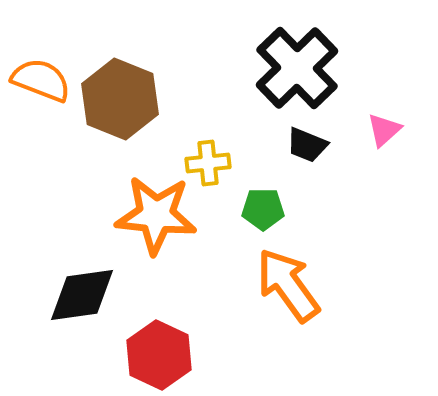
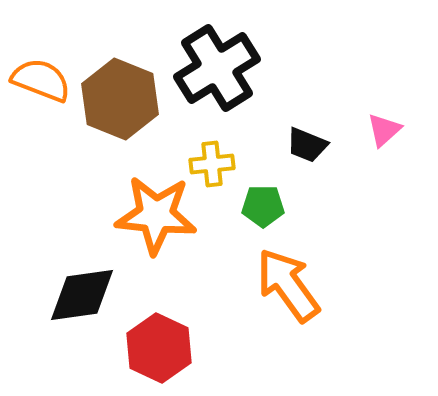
black cross: moved 80 px left; rotated 12 degrees clockwise
yellow cross: moved 4 px right, 1 px down
green pentagon: moved 3 px up
red hexagon: moved 7 px up
